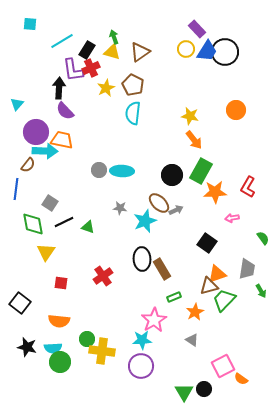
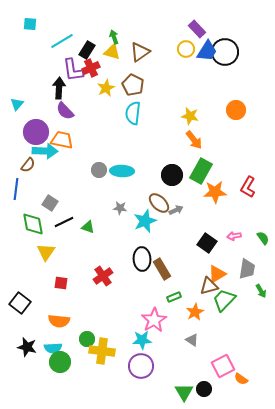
pink arrow at (232, 218): moved 2 px right, 18 px down
orange triangle at (217, 274): rotated 12 degrees counterclockwise
